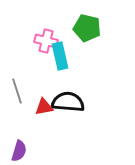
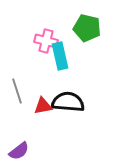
red triangle: moved 1 px left, 1 px up
purple semicircle: rotated 35 degrees clockwise
